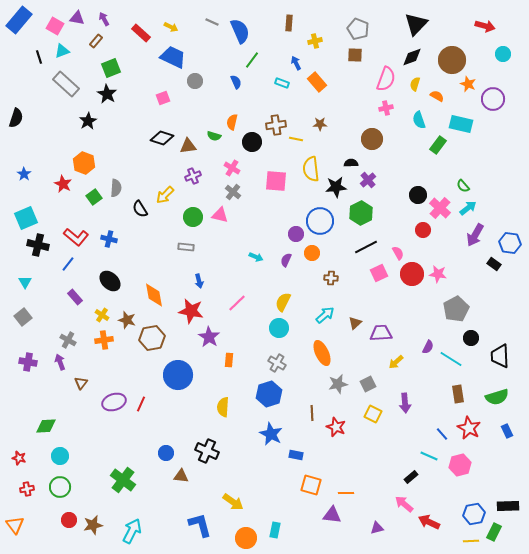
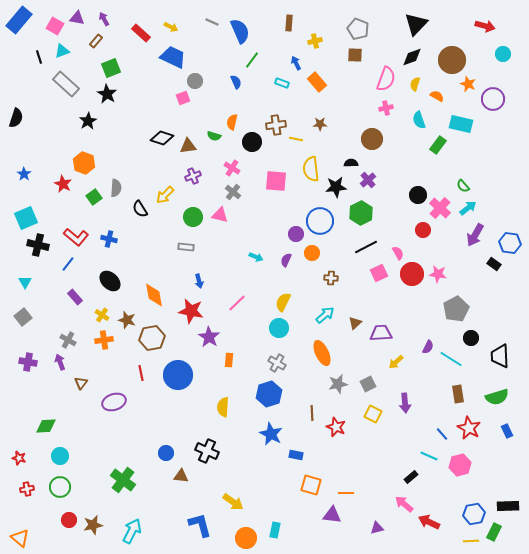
pink square at (163, 98): moved 20 px right
red line at (141, 404): moved 31 px up; rotated 35 degrees counterclockwise
orange triangle at (15, 525): moved 5 px right, 13 px down; rotated 12 degrees counterclockwise
